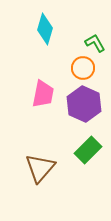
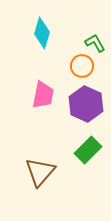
cyan diamond: moved 3 px left, 4 px down
orange circle: moved 1 px left, 2 px up
pink trapezoid: moved 1 px down
purple hexagon: moved 2 px right
brown triangle: moved 4 px down
